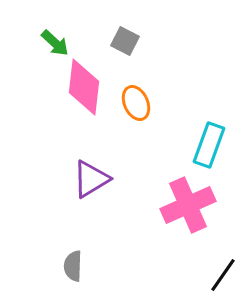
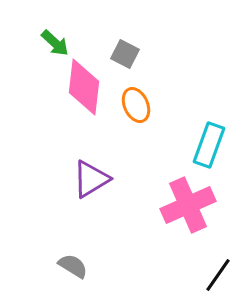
gray square: moved 13 px down
orange ellipse: moved 2 px down
gray semicircle: rotated 120 degrees clockwise
black line: moved 5 px left
